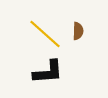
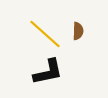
black L-shape: rotated 8 degrees counterclockwise
